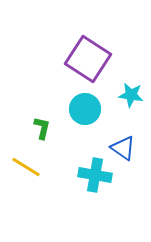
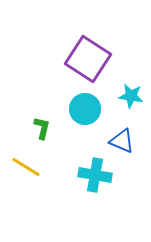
cyan star: moved 1 px down
blue triangle: moved 1 px left, 7 px up; rotated 12 degrees counterclockwise
